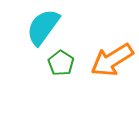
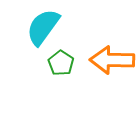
orange arrow: rotated 33 degrees clockwise
